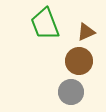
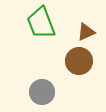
green trapezoid: moved 4 px left, 1 px up
gray circle: moved 29 px left
